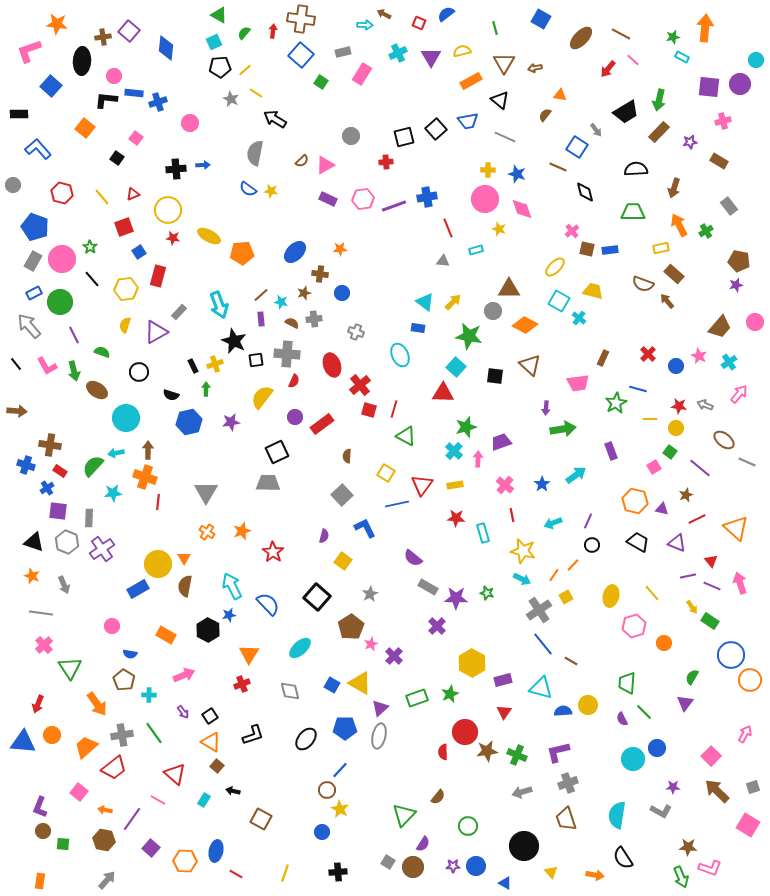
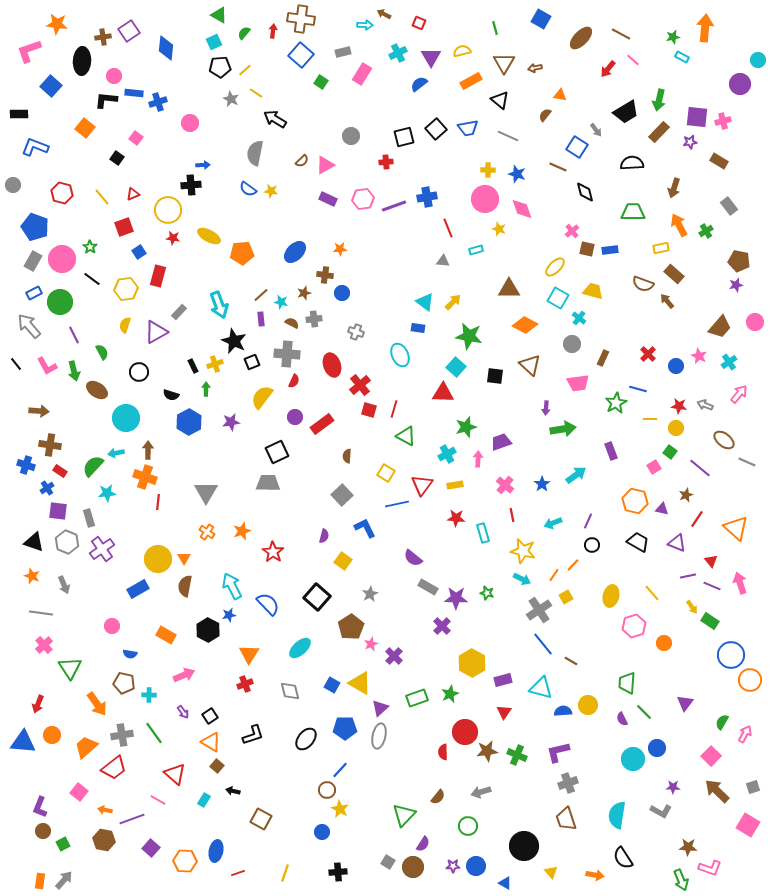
blue semicircle at (446, 14): moved 27 px left, 70 px down
purple square at (129, 31): rotated 15 degrees clockwise
cyan circle at (756, 60): moved 2 px right
purple square at (709, 87): moved 12 px left, 30 px down
blue trapezoid at (468, 121): moved 7 px down
gray line at (505, 137): moved 3 px right, 1 px up
blue L-shape at (38, 149): moved 3 px left, 2 px up; rotated 28 degrees counterclockwise
black cross at (176, 169): moved 15 px right, 16 px down
black semicircle at (636, 169): moved 4 px left, 6 px up
brown cross at (320, 274): moved 5 px right, 1 px down
black line at (92, 279): rotated 12 degrees counterclockwise
cyan square at (559, 301): moved 1 px left, 3 px up
gray circle at (493, 311): moved 79 px right, 33 px down
green semicircle at (102, 352): rotated 42 degrees clockwise
black square at (256, 360): moved 4 px left, 2 px down; rotated 14 degrees counterclockwise
brown arrow at (17, 411): moved 22 px right
blue hexagon at (189, 422): rotated 15 degrees counterclockwise
cyan cross at (454, 451): moved 7 px left, 3 px down; rotated 18 degrees clockwise
cyan star at (113, 493): moved 6 px left
gray rectangle at (89, 518): rotated 18 degrees counterclockwise
red line at (697, 519): rotated 30 degrees counterclockwise
yellow circle at (158, 564): moved 5 px up
purple cross at (437, 626): moved 5 px right
green semicircle at (692, 677): moved 30 px right, 45 px down
brown pentagon at (124, 680): moved 3 px down; rotated 20 degrees counterclockwise
red cross at (242, 684): moved 3 px right
gray arrow at (522, 792): moved 41 px left
purple line at (132, 819): rotated 35 degrees clockwise
green square at (63, 844): rotated 32 degrees counterclockwise
red line at (236, 874): moved 2 px right, 1 px up; rotated 48 degrees counterclockwise
green arrow at (681, 877): moved 3 px down
gray arrow at (107, 880): moved 43 px left
